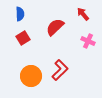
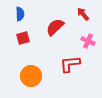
red square: rotated 16 degrees clockwise
red L-shape: moved 10 px right, 6 px up; rotated 140 degrees counterclockwise
